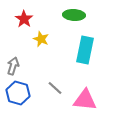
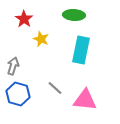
cyan rectangle: moved 4 px left
blue hexagon: moved 1 px down
